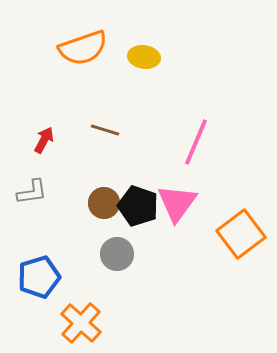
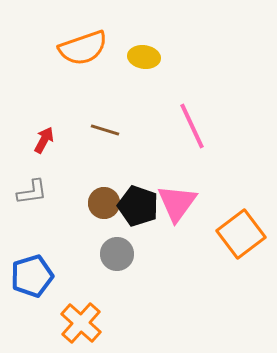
pink line: moved 4 px left, 16 px up; rotated 48 degrees counterclockwise
blue pentagon: moved 7 px left, 1 px up
